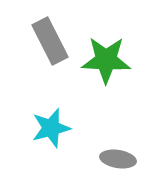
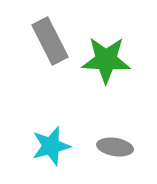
cyan star: moved 18 px down
gray ellipse: moved 3 px left, 12 px up
